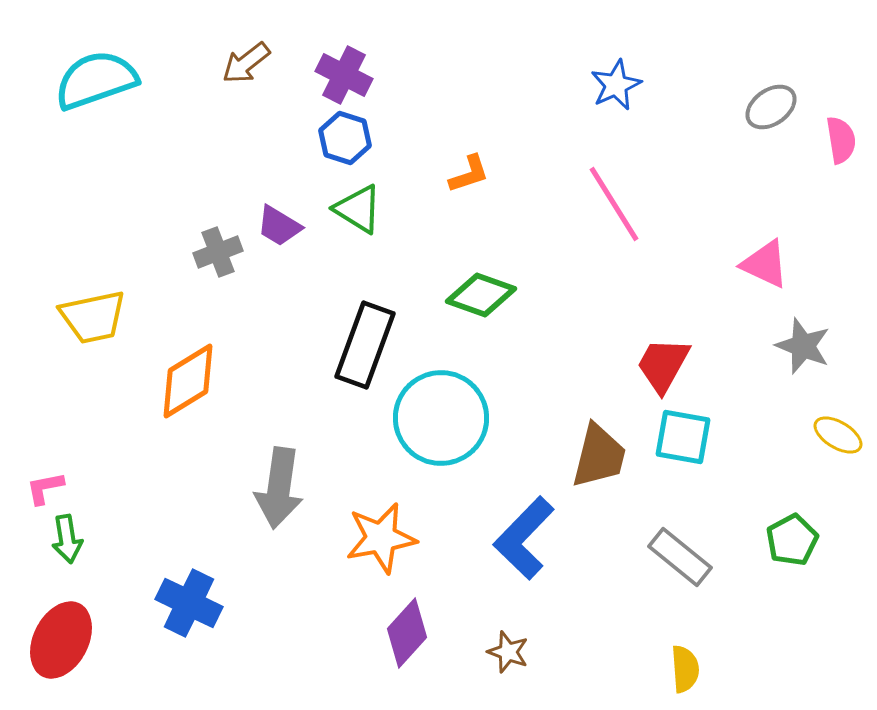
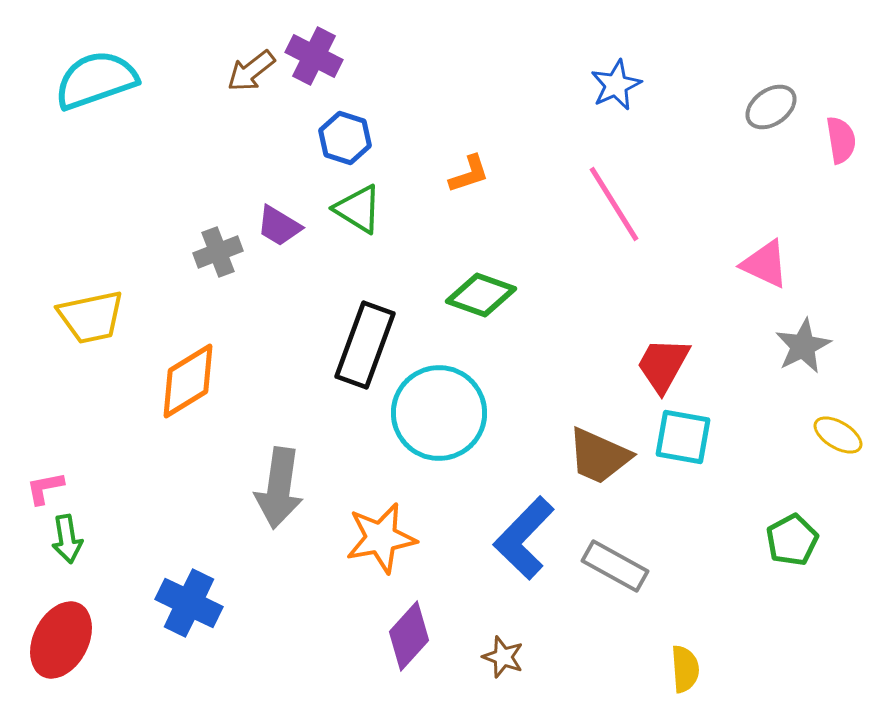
brown arrow: moved 5 px right, 8 px down
purple cross: moved 30 px left, 19 px up
yellow trapezoid: moved 2 px left
gray star: rotated 24 degrees clockwise
cyan circle: moved 2 px left, 5 px up
brown trapezoid: rotated 100 degrees clockwise
gray rectangle: moved 65 px left, 9 px down; rotated 10 degrees counterclockwise
purple diamond: moved 2 px right, 3 px down
brown star: moved 5 px left, 5 px down
